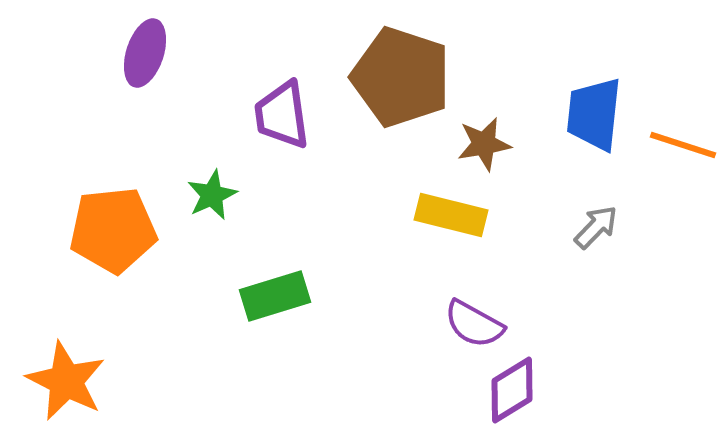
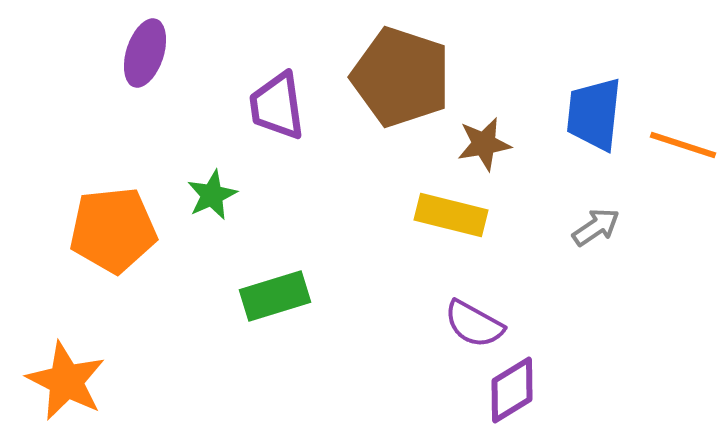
purple trapezoid: moved 5 px left, 9 px up
gray arrow: rotated 12 degrees clockwise
